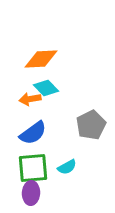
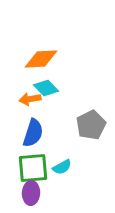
blue semicircle: rotated 36 degrees counterclockwise
cyan semicircle: moved 5 px left
